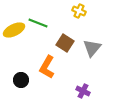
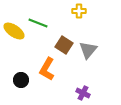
yellow cross: rotated 24 degrees counterclockwise
yellow ellipse: moved 1 px down; rotated 60 degrees clockwise
brown square: moved 1 px left, 2 px down
gray triangle: moved 4 px left, 2 px down
orange L-shape: moved 2 px down
purple cross: moved 2 px down
